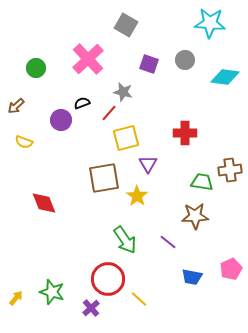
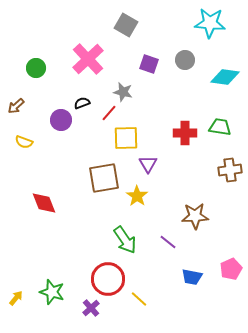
yellow square: rotated 12 degrees clockwise
green trapezoid: moved 18 px right, 55 px up
